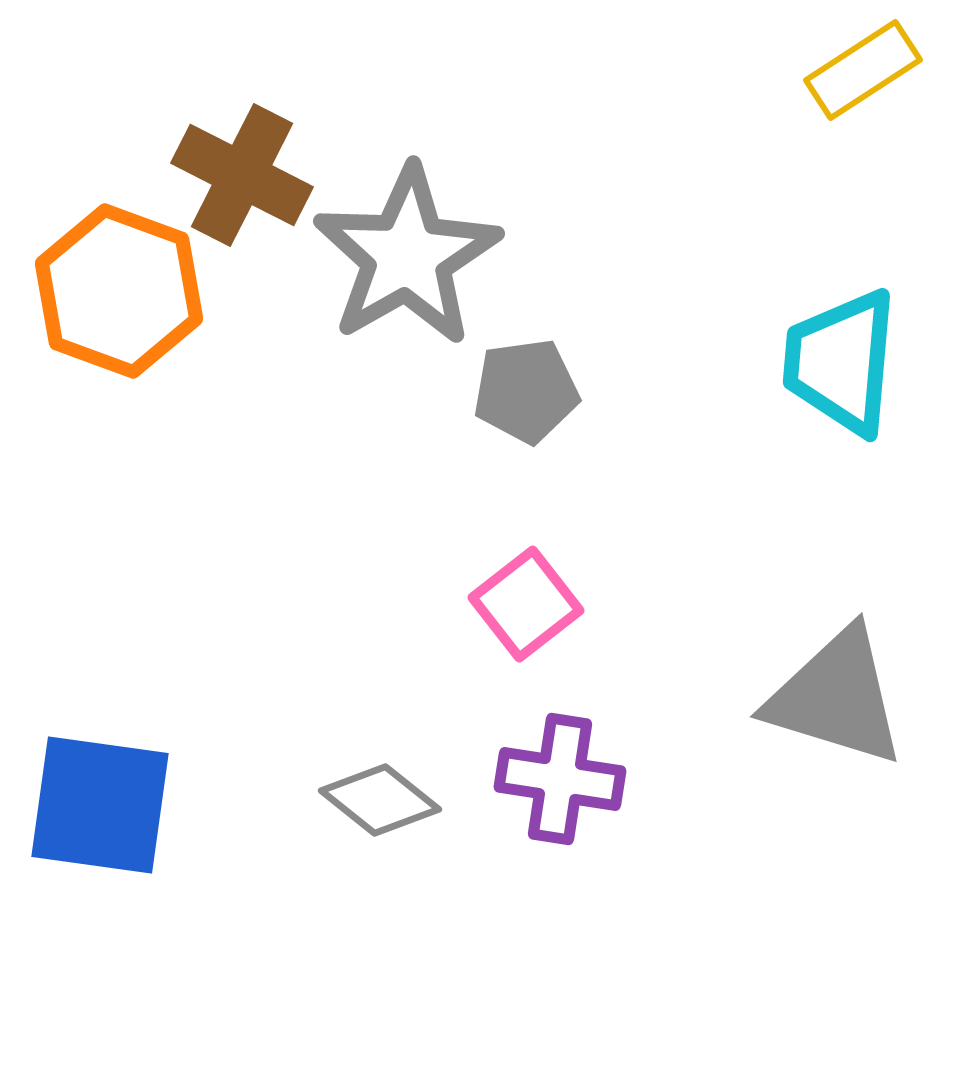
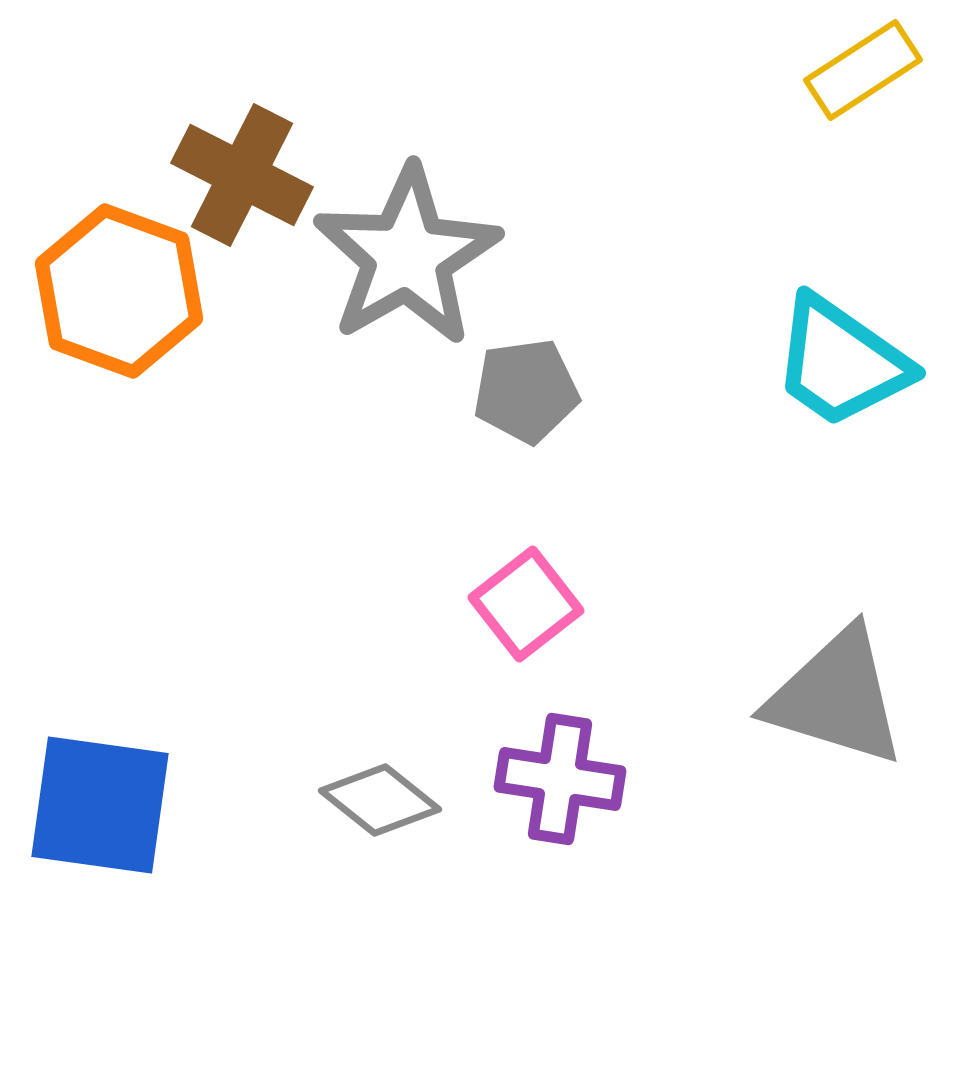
cyan trapezoid: rotated 60 degrees counterclockwise
